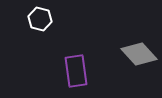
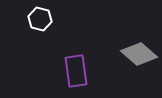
gray diamond: rotated 6 degrees counterclockwise
